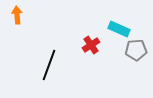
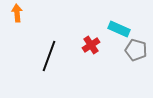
orange arrow: moved 2 px up
gray pentagon: rotated 20 degrees clockwise
black line: moved 9 px up
